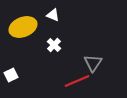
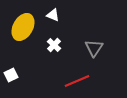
yellow ellipse: rotated 40 degrees counterclockwise
gray triangle: moved 1 px right, 15 px up
